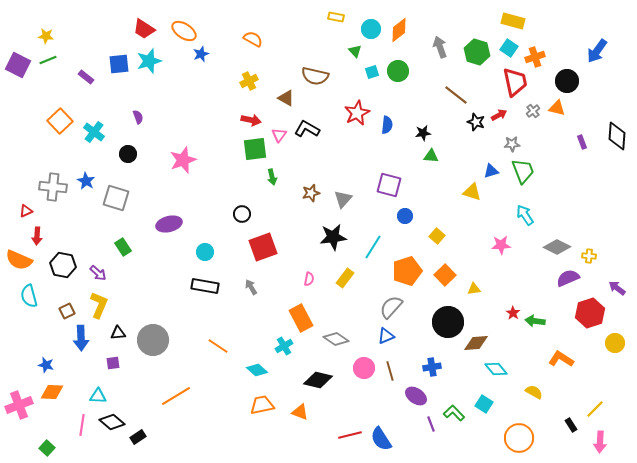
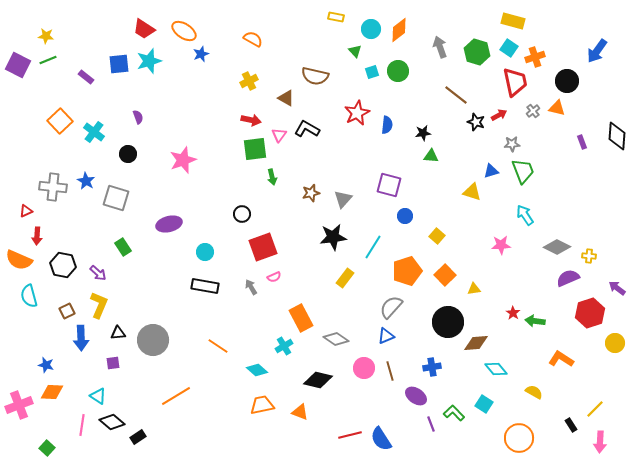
pink semicircle at (309, 279): moved 35 px left, 2 px up; rotated 56 degrees clockwise
cyan triangle at (98, 396): rotated 30 degrees clockwise
